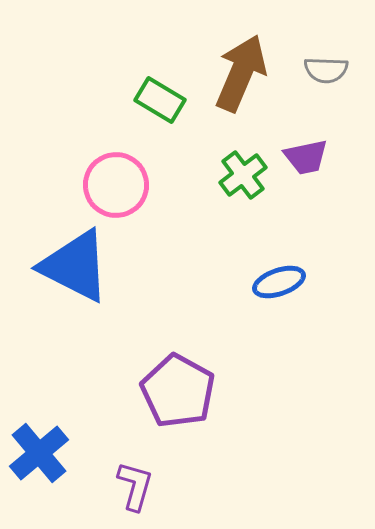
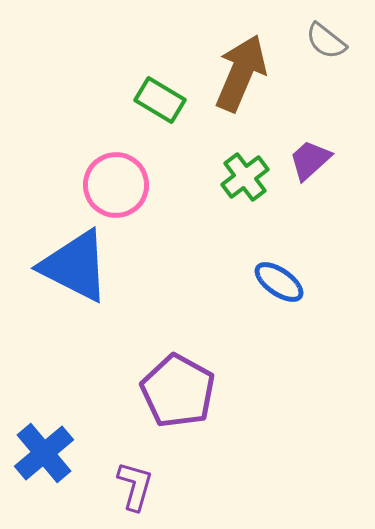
gray semicircle: moved 29 px up; rotated 36 degrees clockwise
purple trapezoid: moved 4 px right, 3 px down; rotated 150 degrees clockwise
green cross: moved 2 px right, 2 px down
blue ellipse: rotated 54 degrees clockwise
blue cross: moved 5 px right
